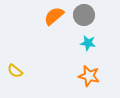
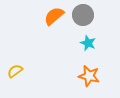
gray circle: moved 1 px left
cyan star: rotated 14 degrees clockwise
yellow semicircle: rotated 105 degrees clockwise
